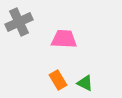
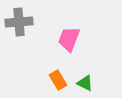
gray cross: rotated 20 degrees clockwise
pink trapezoid: moved 5 px right; rotated 72 degrees counterclockwise
